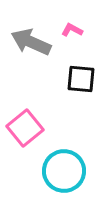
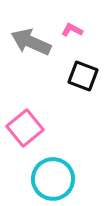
black square: moved 2 px right, 3 px up; rotated 16 degrees clockwise
cyan circle: moved 11 px left, 8 px down
